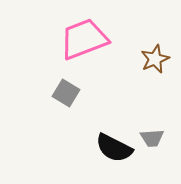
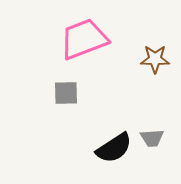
brown star: rotated 24 degrees clockwise
gray square: rotated 32 degrees counterclockwise
black semicircle: rotated 60 degrees counterclockwise
